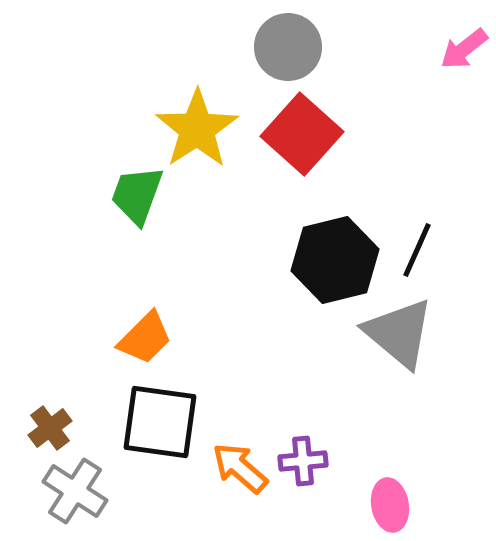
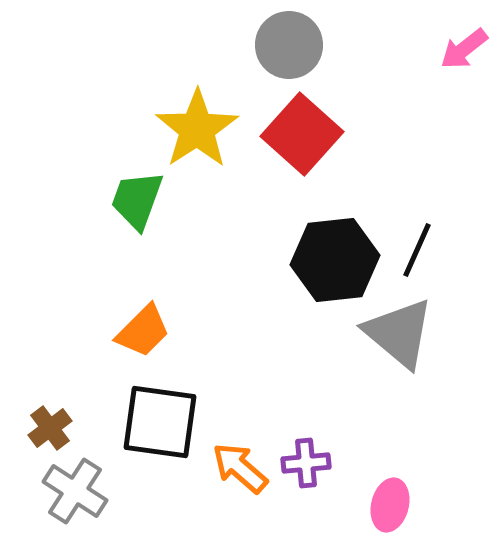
gray circle: moved 1 px right, 2 px up
green trapezoid: moved 5 px down
black hexagon: rotated 8 degrees clockwise
orange trapezoid: moved 2 px left, 7 px up
purple cross: moved 3 px right, 2 px down
pink ellipse: rotated 24 degrees clockwise
